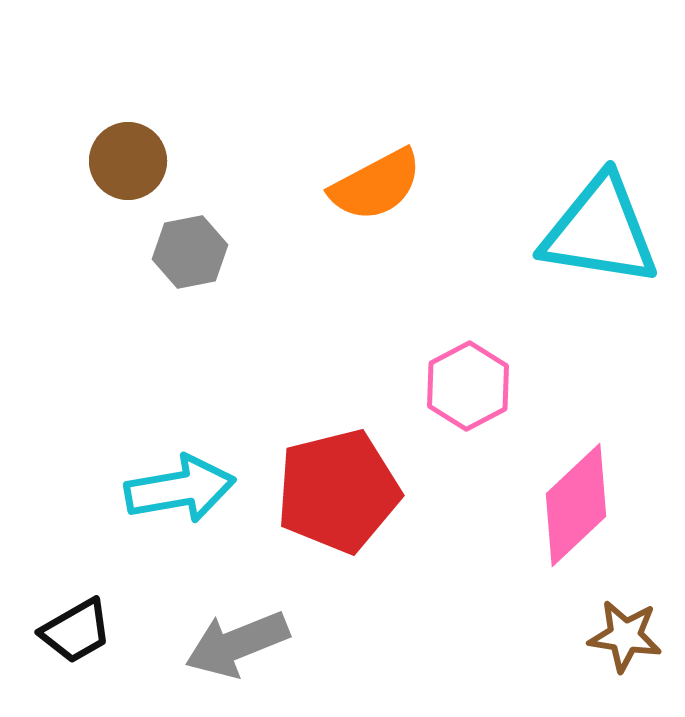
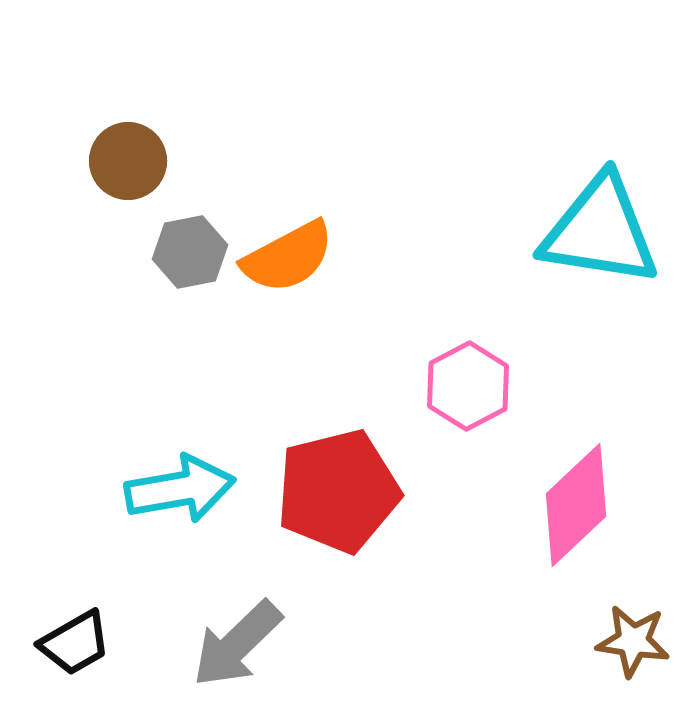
orange semicircle: moved 88 px left, 72 px down
black trapezoid: moved 1 px left, 12 px down
brown star: moved 8 px right, 5 px down
gray arrow: rotated 22 degrees counterclockwise
